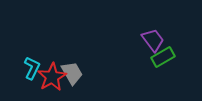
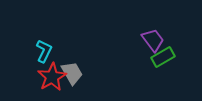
cyan L-shape: moved 12 px right, 17 px up
